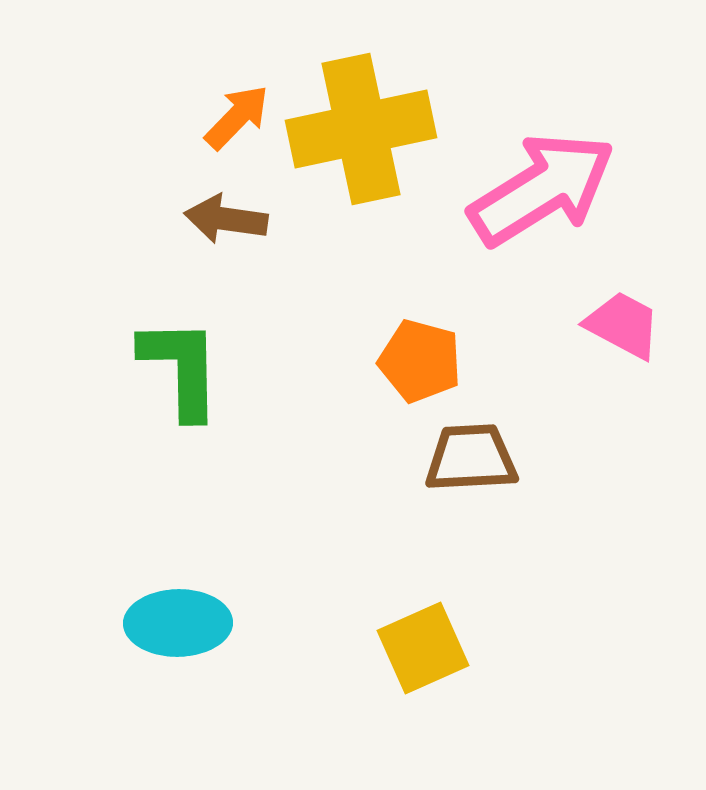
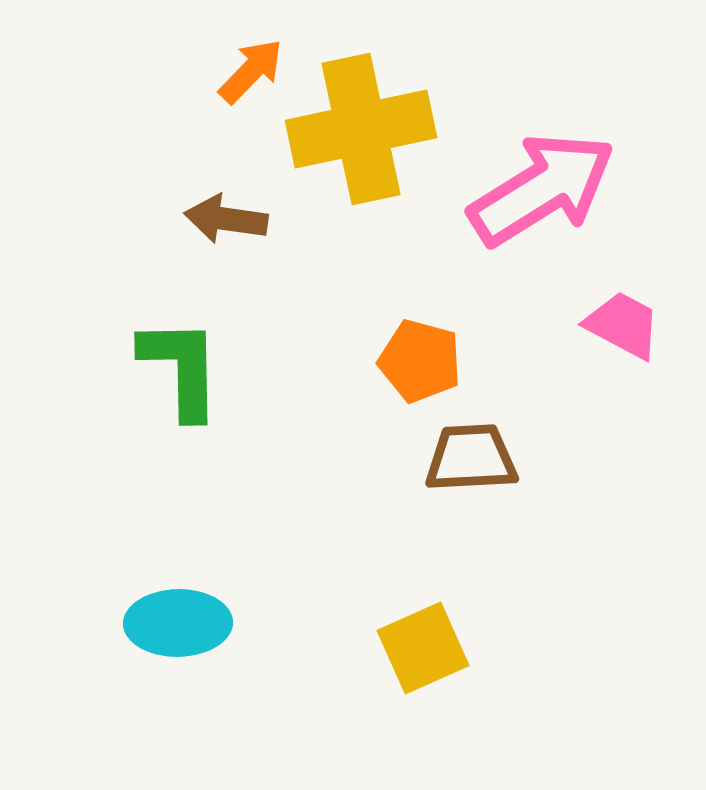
orange arrow: moved 14 px right, 46 px up
